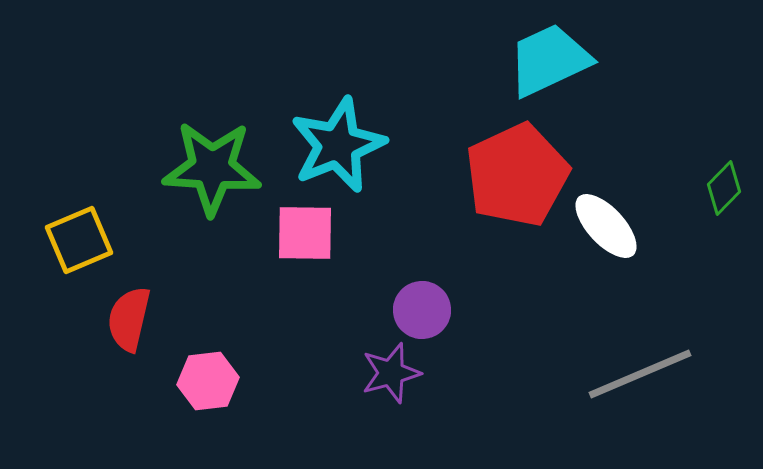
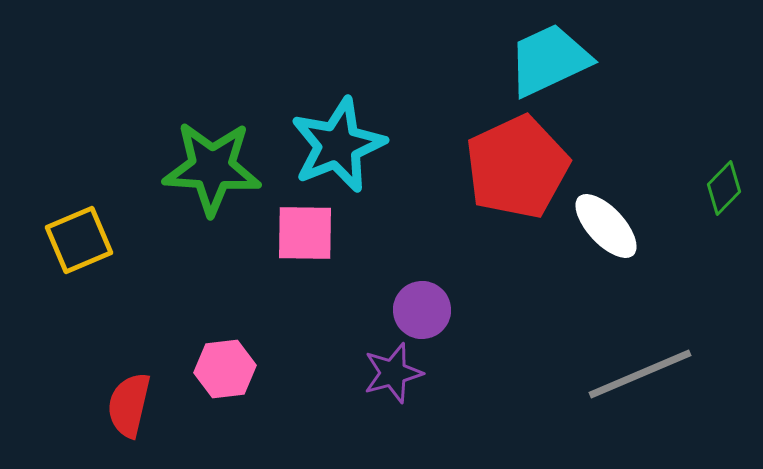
red pentagon: moved 8 px up
red semicircle: moved 86 px down
purple star: moved 2 px right
pink hexagon: moved 17 px right, 12 px up
